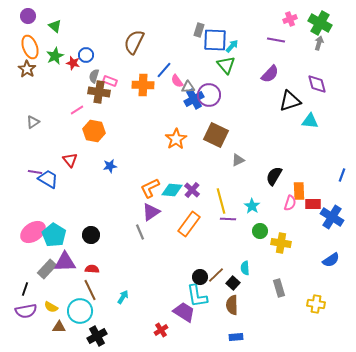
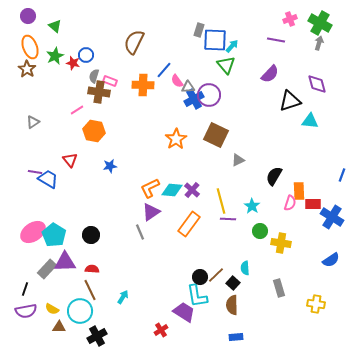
yellow semicircle at (51, 307): moved 1 px right, 2 px down
